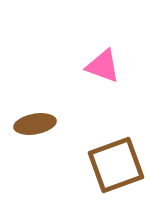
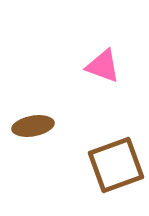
brown ellipse: moved 2 px left, 2 px down
